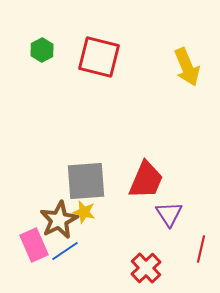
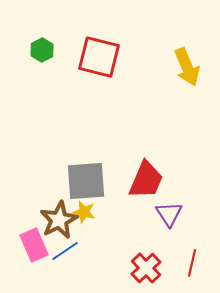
red line: moved 9 px left, 14 px down
